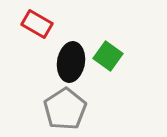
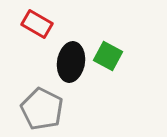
green square: rotated 8 degrees counterclockwise
gray pentagon: moved 23 px left; rotated 12 degrees counterclockwise
